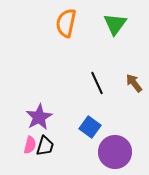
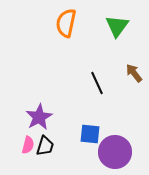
green triangle: moved 2 px right, 2 px down
brown arrow: moved 10 px up
blue square: moved 7 px down; rotated 30 degrees counterclockwise
pink semicircle: moved 2 px left
